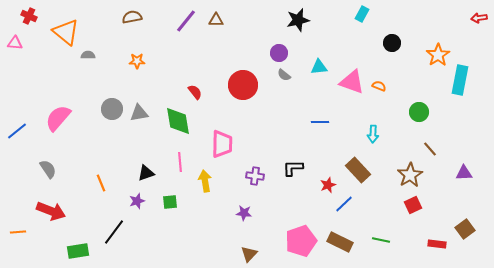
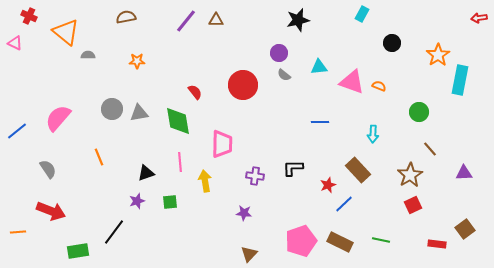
brown semicircle at (132, 17): moved 6 px left
pink triangle at (15, 43): rotated 21 degrees clockwise
orange line at (101, 183): moved 2 px left, 26 px up
